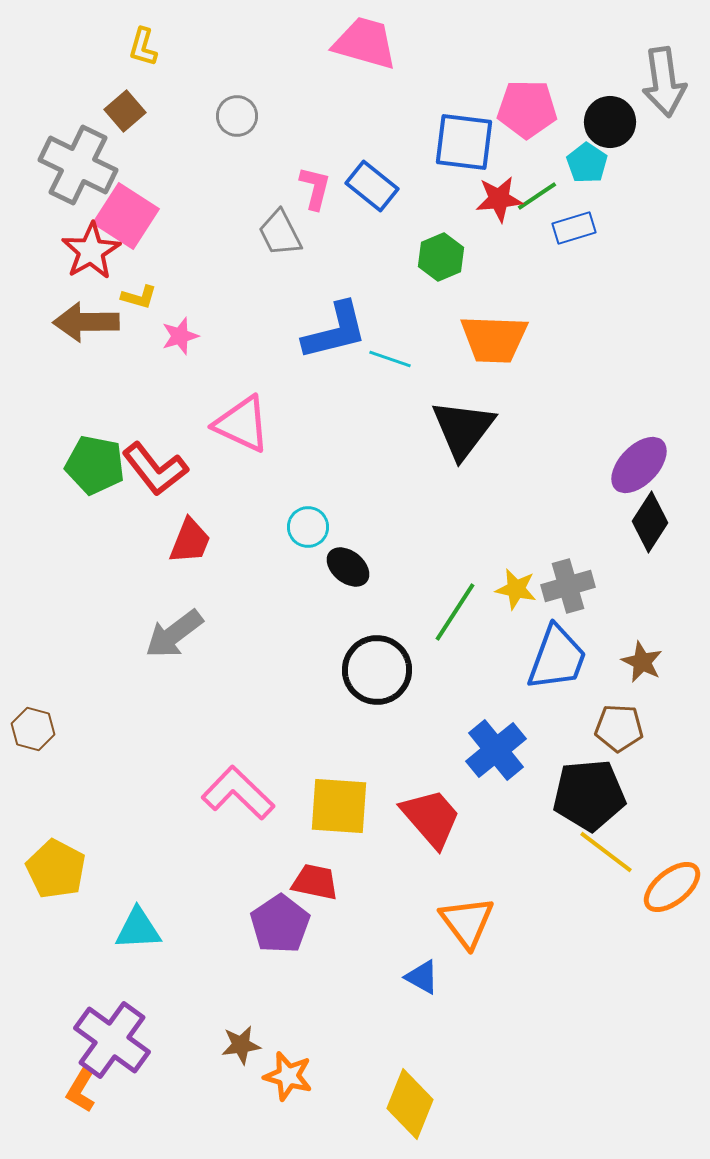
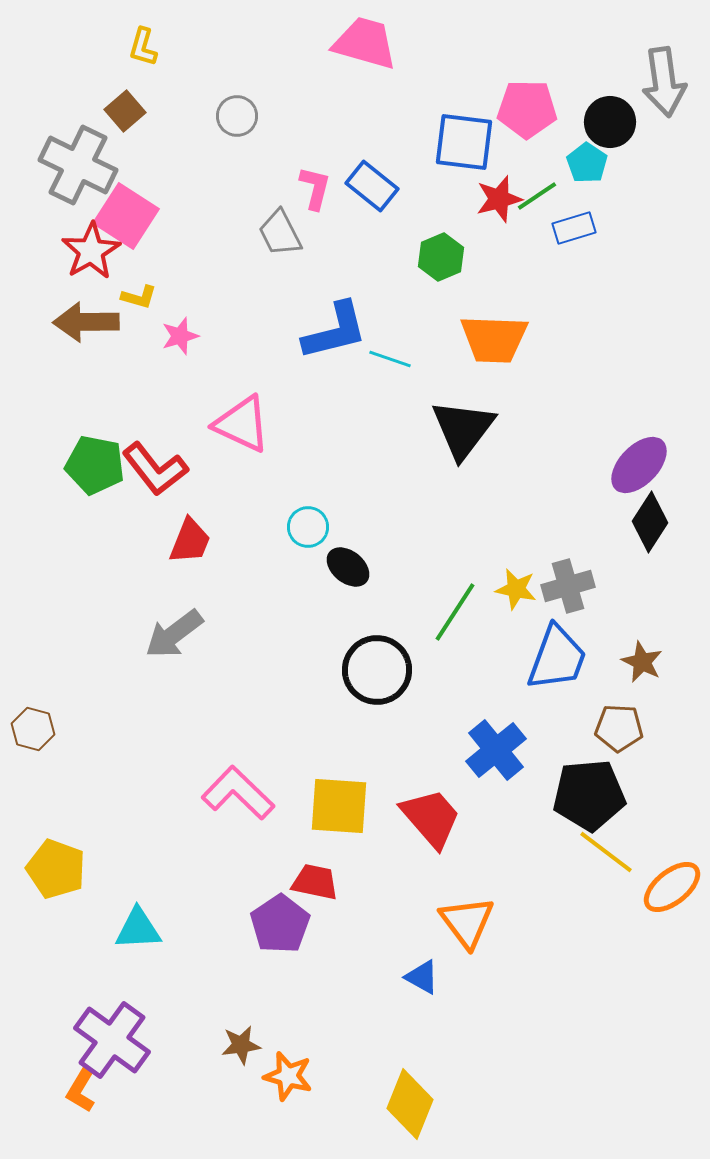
red star at (499, 199): rotated 9 degrees counterclockwise
yellow pentagon at (56, 869): rotated 8 degrees counterclockwise
